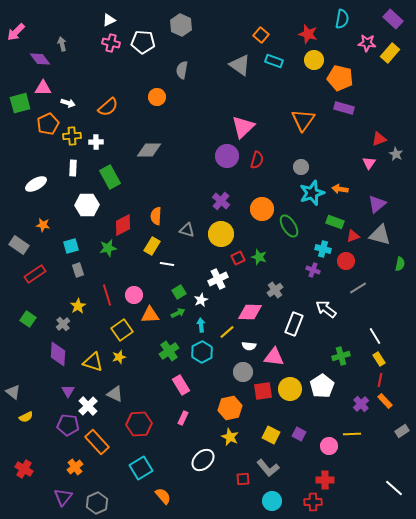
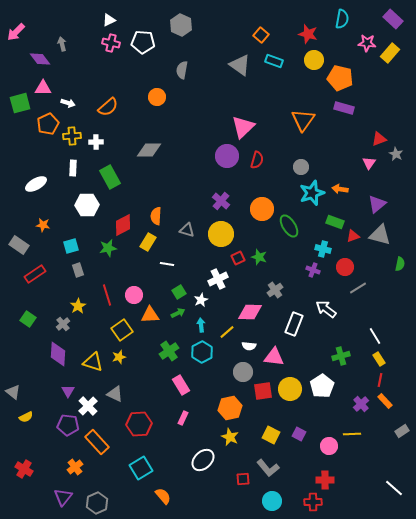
yellow rectangle at (152, 246): moved 4 px left, 4 px up
red circle at (346, 261): moved 1 px left, 6 px down
